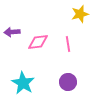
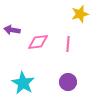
purple arrow: moved 2 px up; rotated 14 degrees clockwise
pink line: rotated 14 degrees clockwise
